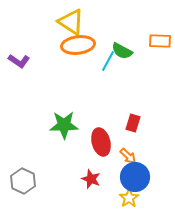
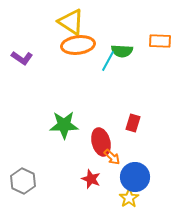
green semicircle: rotated 25 degrees counterclockwise
purple L-shape: moved 3 px right, 3 px up
orange arrow: moved 16 px left, 1 px down
